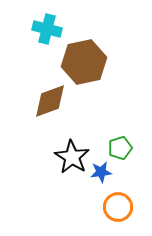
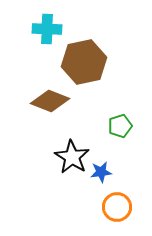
cyan cross: rotated 12 degrees counterclockwise
brown diamond: rotated 42 degrees clockwise
green pentagon: moved 22 px up
orange circle: moved 1 px left
